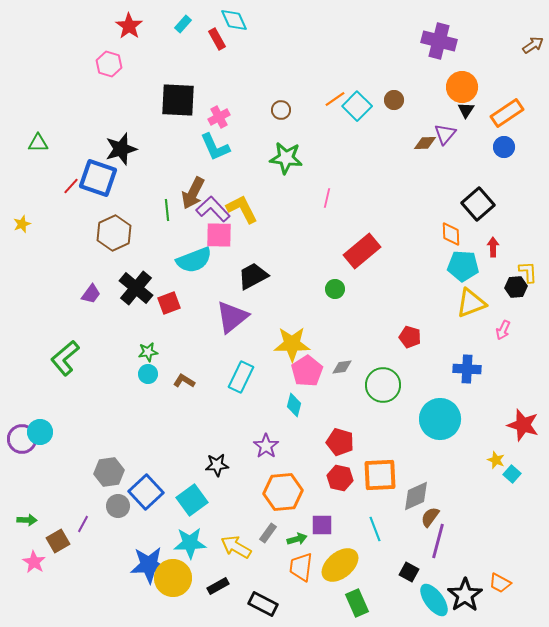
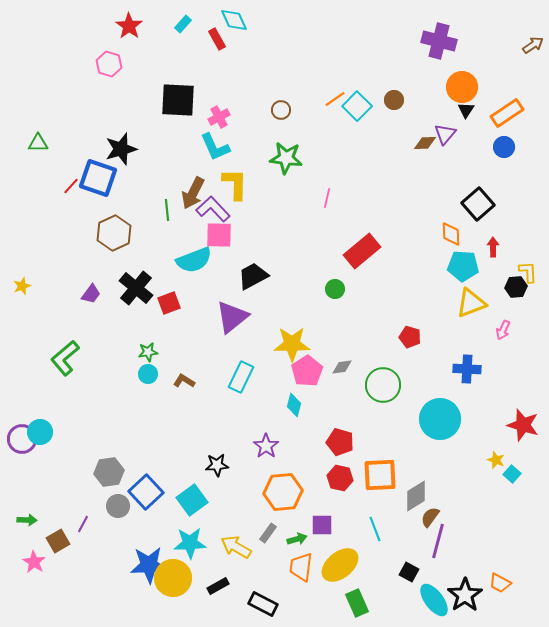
yellow L-shape at (242, 209): moved 7 px left, 25 px up; rotated 28 degrees clockwise
yellow star at (22, 224): moved 62 px down
gray diamond at (416, 496): rotated 8 degrees counterclockwise
